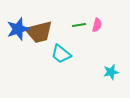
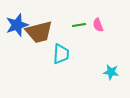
pink semicircle: moved 1 px right; rotated 144 degrees clockwise
blue star: moved 1 px left, 4 px up
cyan trapezoid: rotated 125 degrees counterclockwise
cyan star: rotated 21 degrees clockwise
